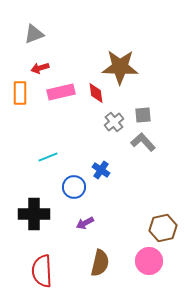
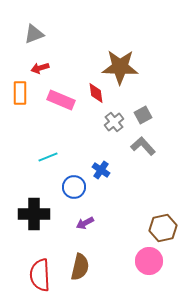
pink rectangle: moved 8 px down; rotated 36 degrees clockwise
gray square: rotated 24 degrees counterclockwise
gray L-shape: moved 4 px down
brown semicircle: moved 20 px left, 4 px down
red semicircle: moved 2 px left, 4 px down
